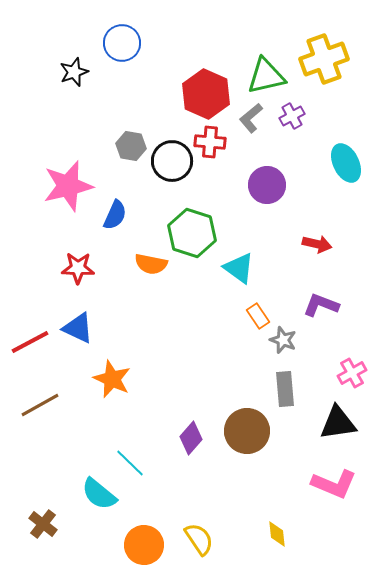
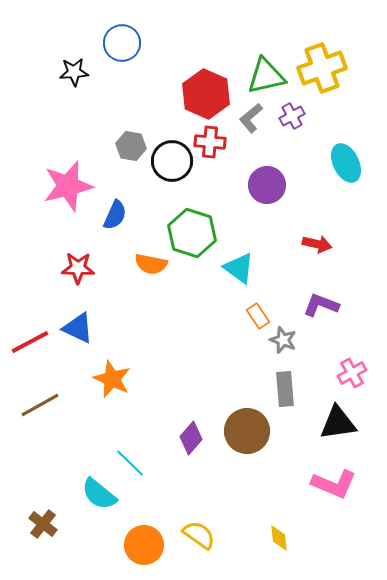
yellow cross: moved 2 px left, 9 px down
black star: rotated 16 degrees clockwise
yellow diamond: moved 2 px right, 4 px down
yellow semicircle: moved 4 px up; rotated 20 degrees counterclockwise
